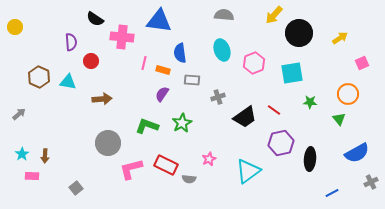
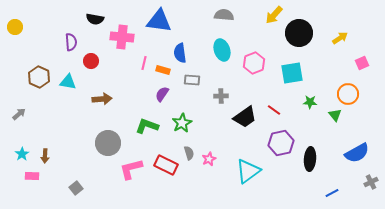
black semicircle at (95, 19): rotated 24 degrees counterclockwise
gray cross at (218, 97): moved 3 px right, 1 px up; rotated 16 degrees clockwise
green triangle at (339, 119): moved 4 px left, 4 px up
gray semicircle at (189, 179): moved 26 px up; rotated 112 degrees counterclockwise
